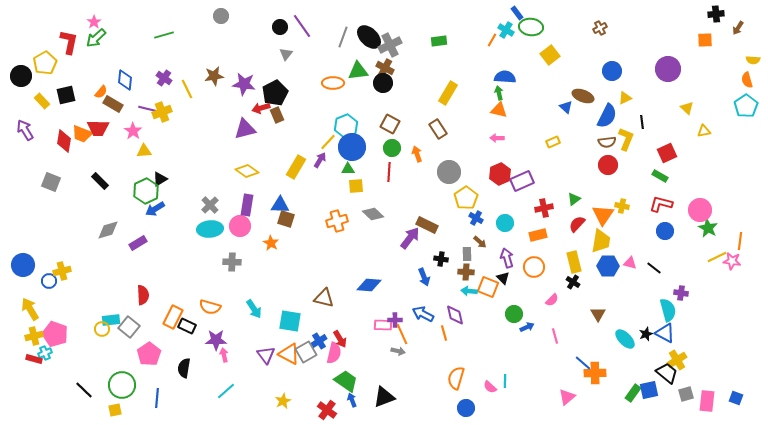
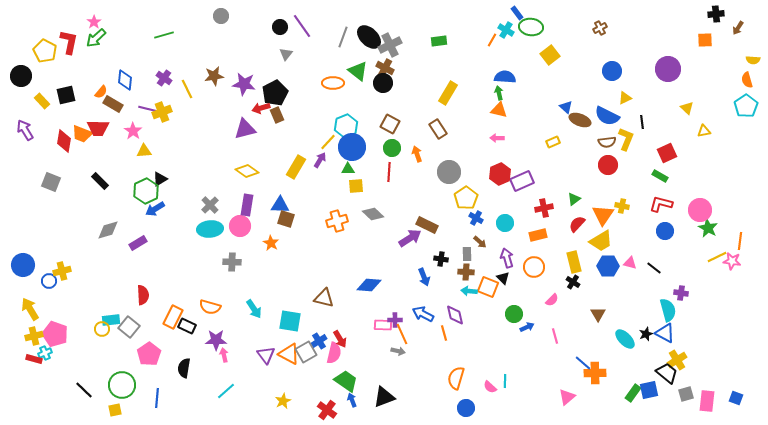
yellow pentagon at (45, 63): moved 12 px up; rotated 15 degrees counterclockwise
green triangle at (358, 71): rotated 45 degrees clockwise
brown ellipse at (583, 96): moved 3 px left, 24 px down
blue semicircle at (607, 116): rotated 90 degrees clockwise
purple arrow at (410, 238): rotated 20 degrees clockwise
yellow trapezoid at (601, 241): rotated 50 degrees clockwise
